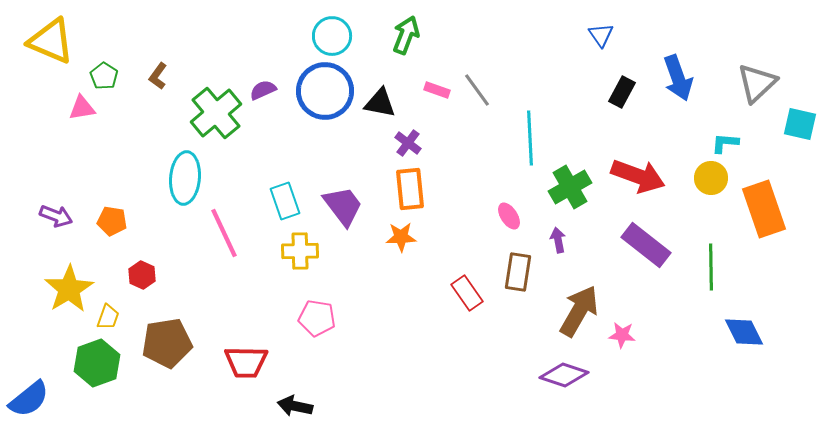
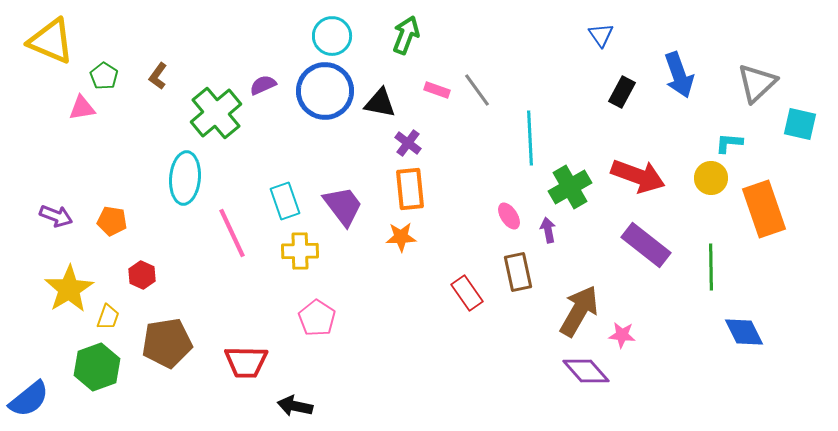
blue arrow at (678, 78): moved 1 px right, 3 px up
purple semicircle at (263, 90): moved 5 px up
cyan L-shape at (725, 143): moved 4 px right
pink line at (224, 233): moved 8 px right
purple arrow at (558, 240): moved 10 px left, 10 px up
brown rectangle at (518, 272): rotated 21 degrees counterclockwise
pink pentagon at (317, 318): rotated 24 degrees clockwise
green hexagon at (97, 363): moved 4 px down
purple diamond at (564, 375): moved 22 px right, 4 px up; rotated 30 degrees clockwise
